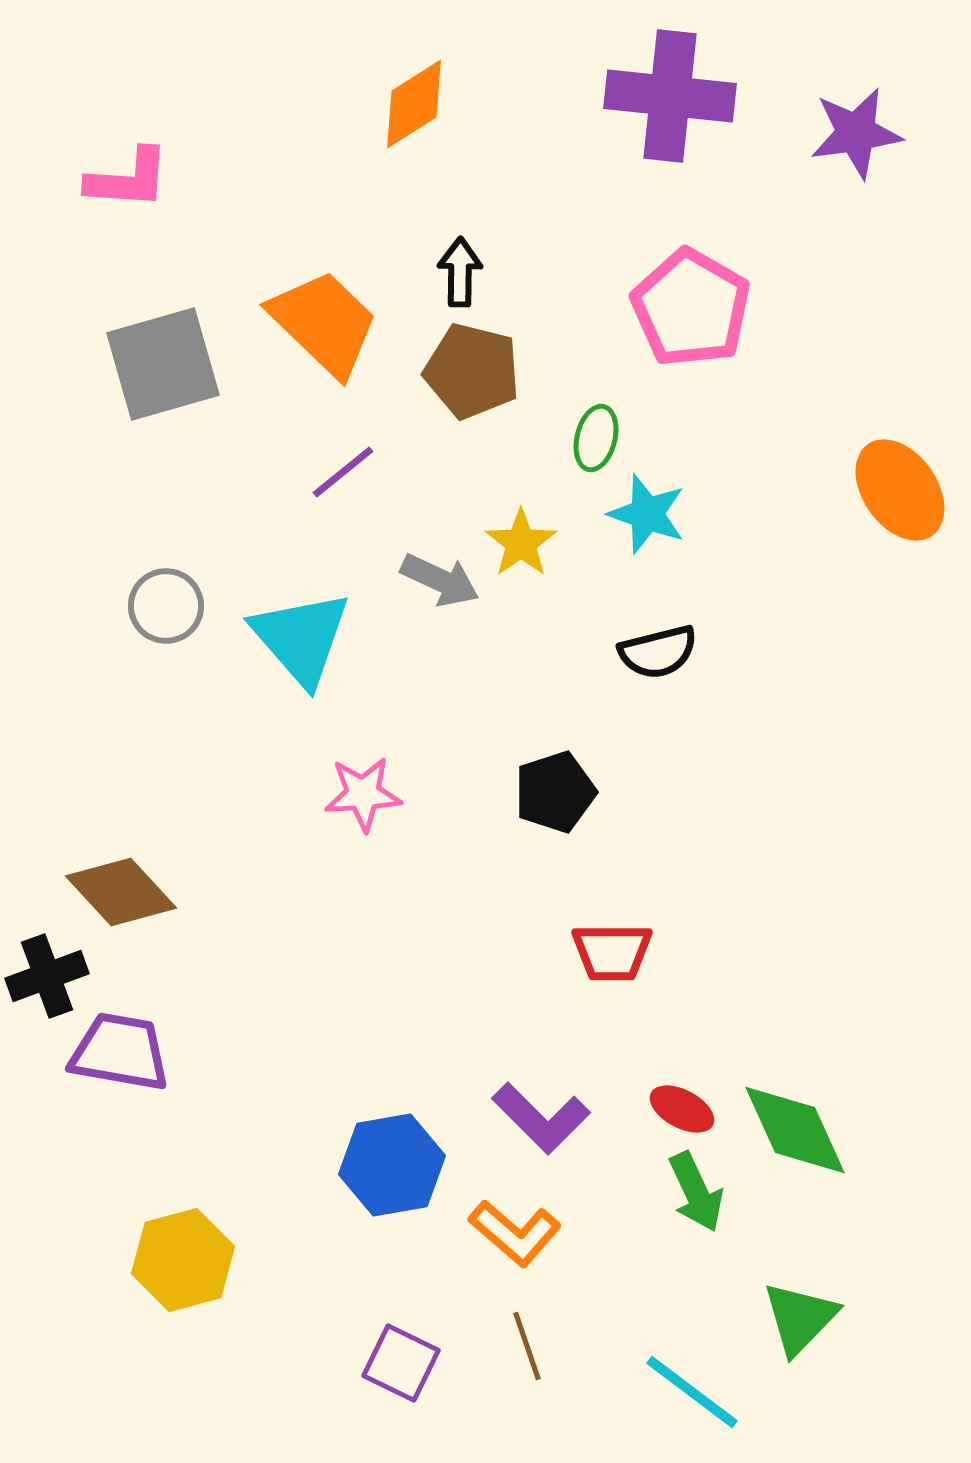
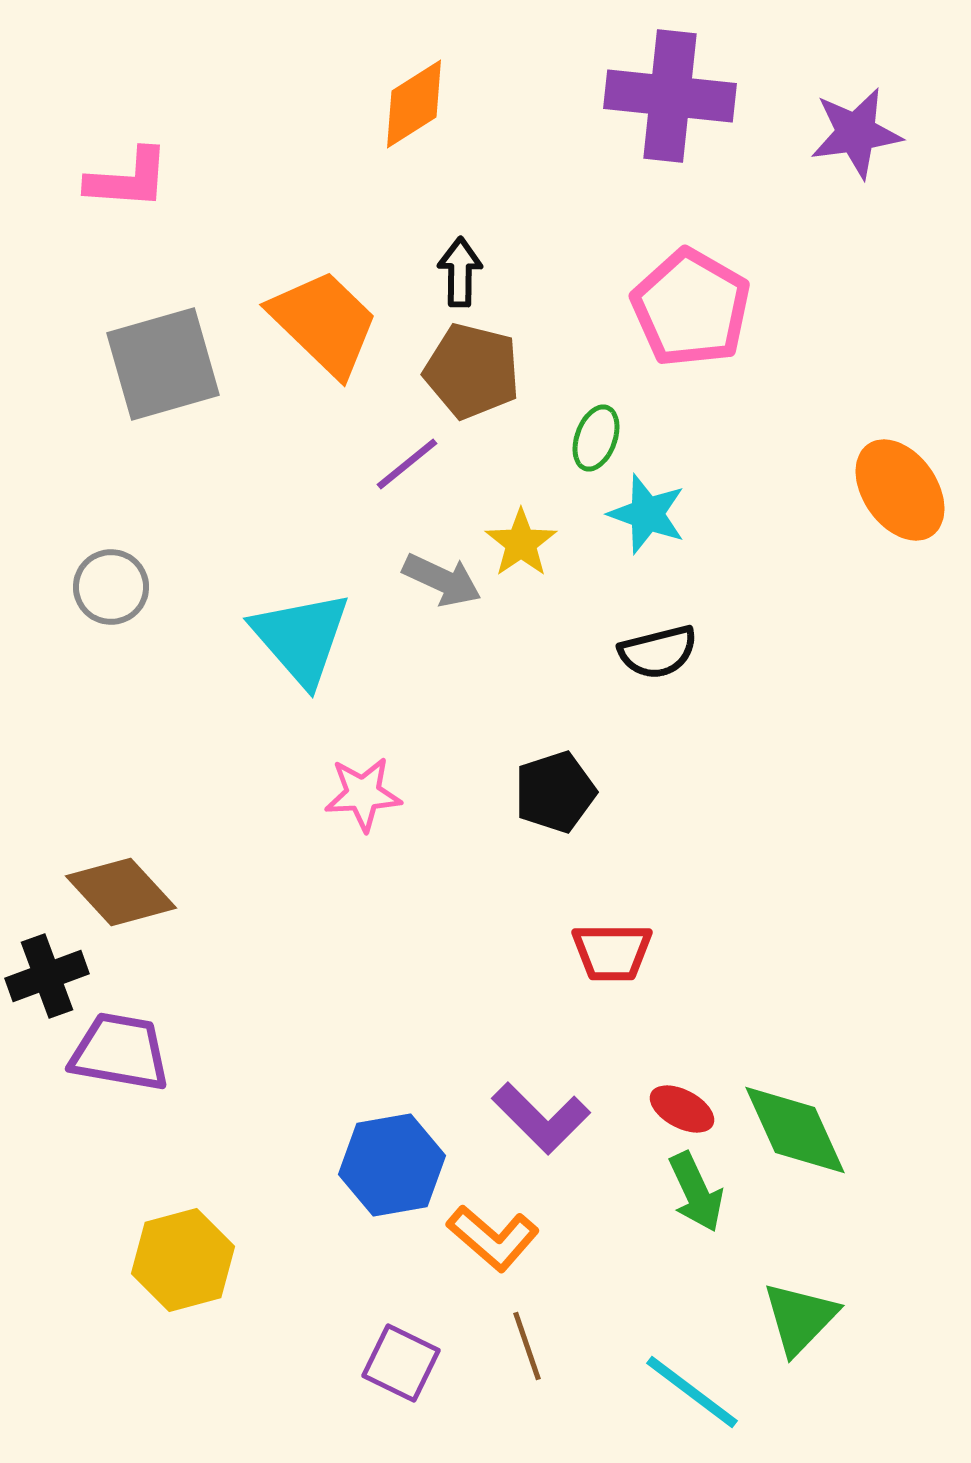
green ellipse: rotated 6 degrees clockwise
purple line: moved 64 px right, 8 px up
gray arrow: moved 2 px right
gray circle: moved 55 px left, 19 px up
orange L-shape: moved 22 px left, 5 px down
